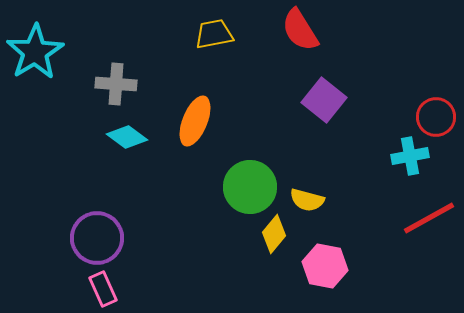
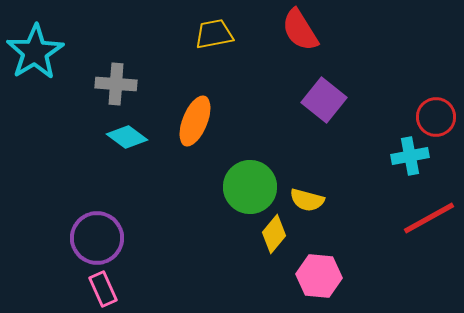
pink hexagon: moved 6 px left, 10 px down; rotated 6 degrees counterclockwise
